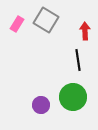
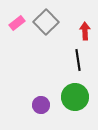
gray square: moved 2 px down; rotated 15 degrees clockwise
pink rectangle: moved 1 px up; rotated 21 degrees clockwise
green circle: moved 2 px right
